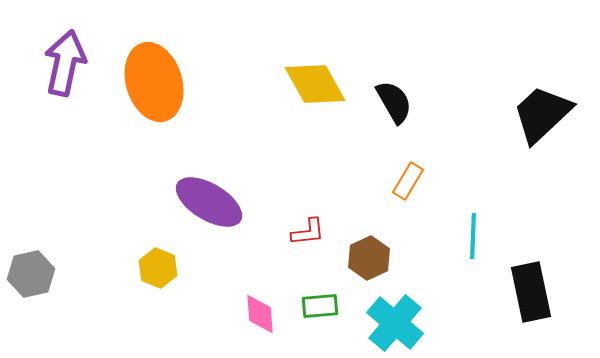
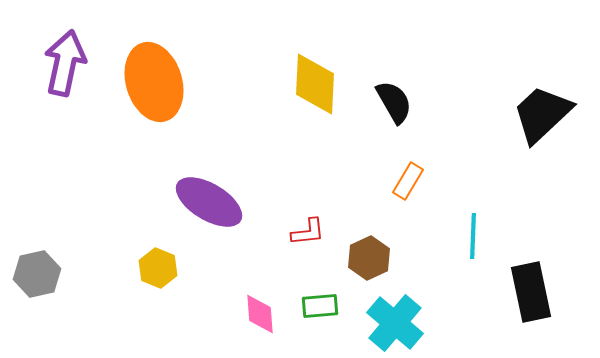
yellow diamond: rotated 32 degrees clockwise
gray hexagon: moved 6 px right
